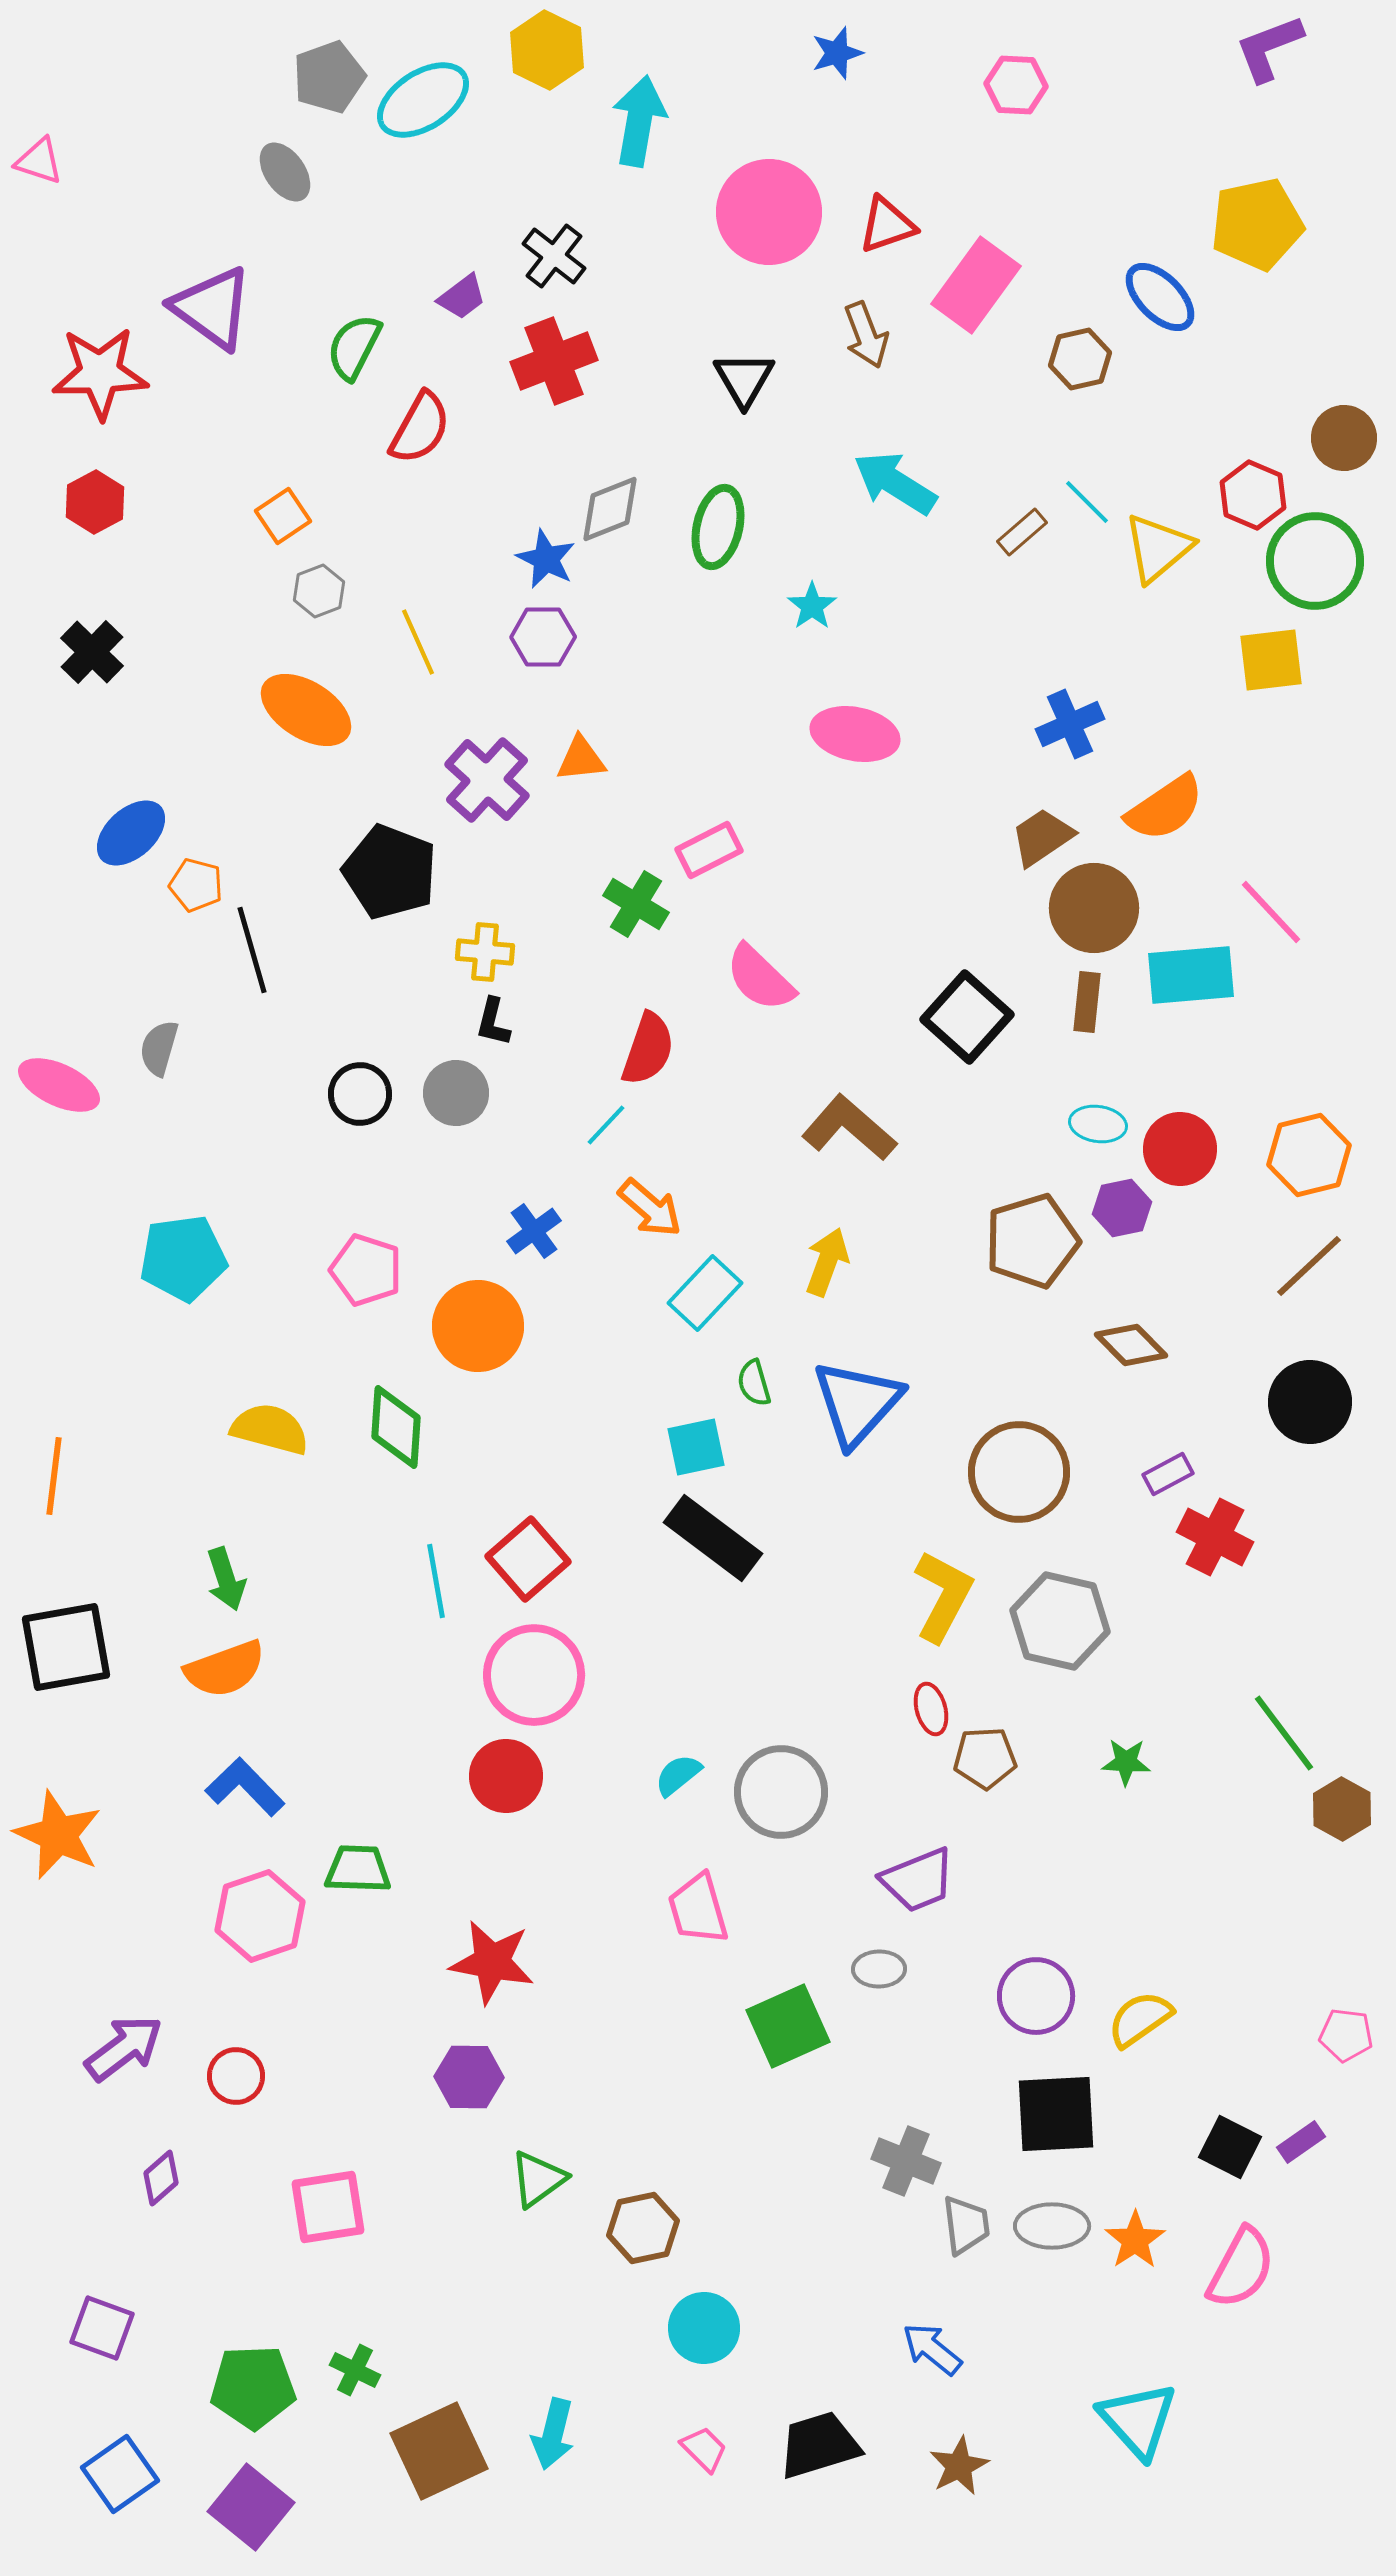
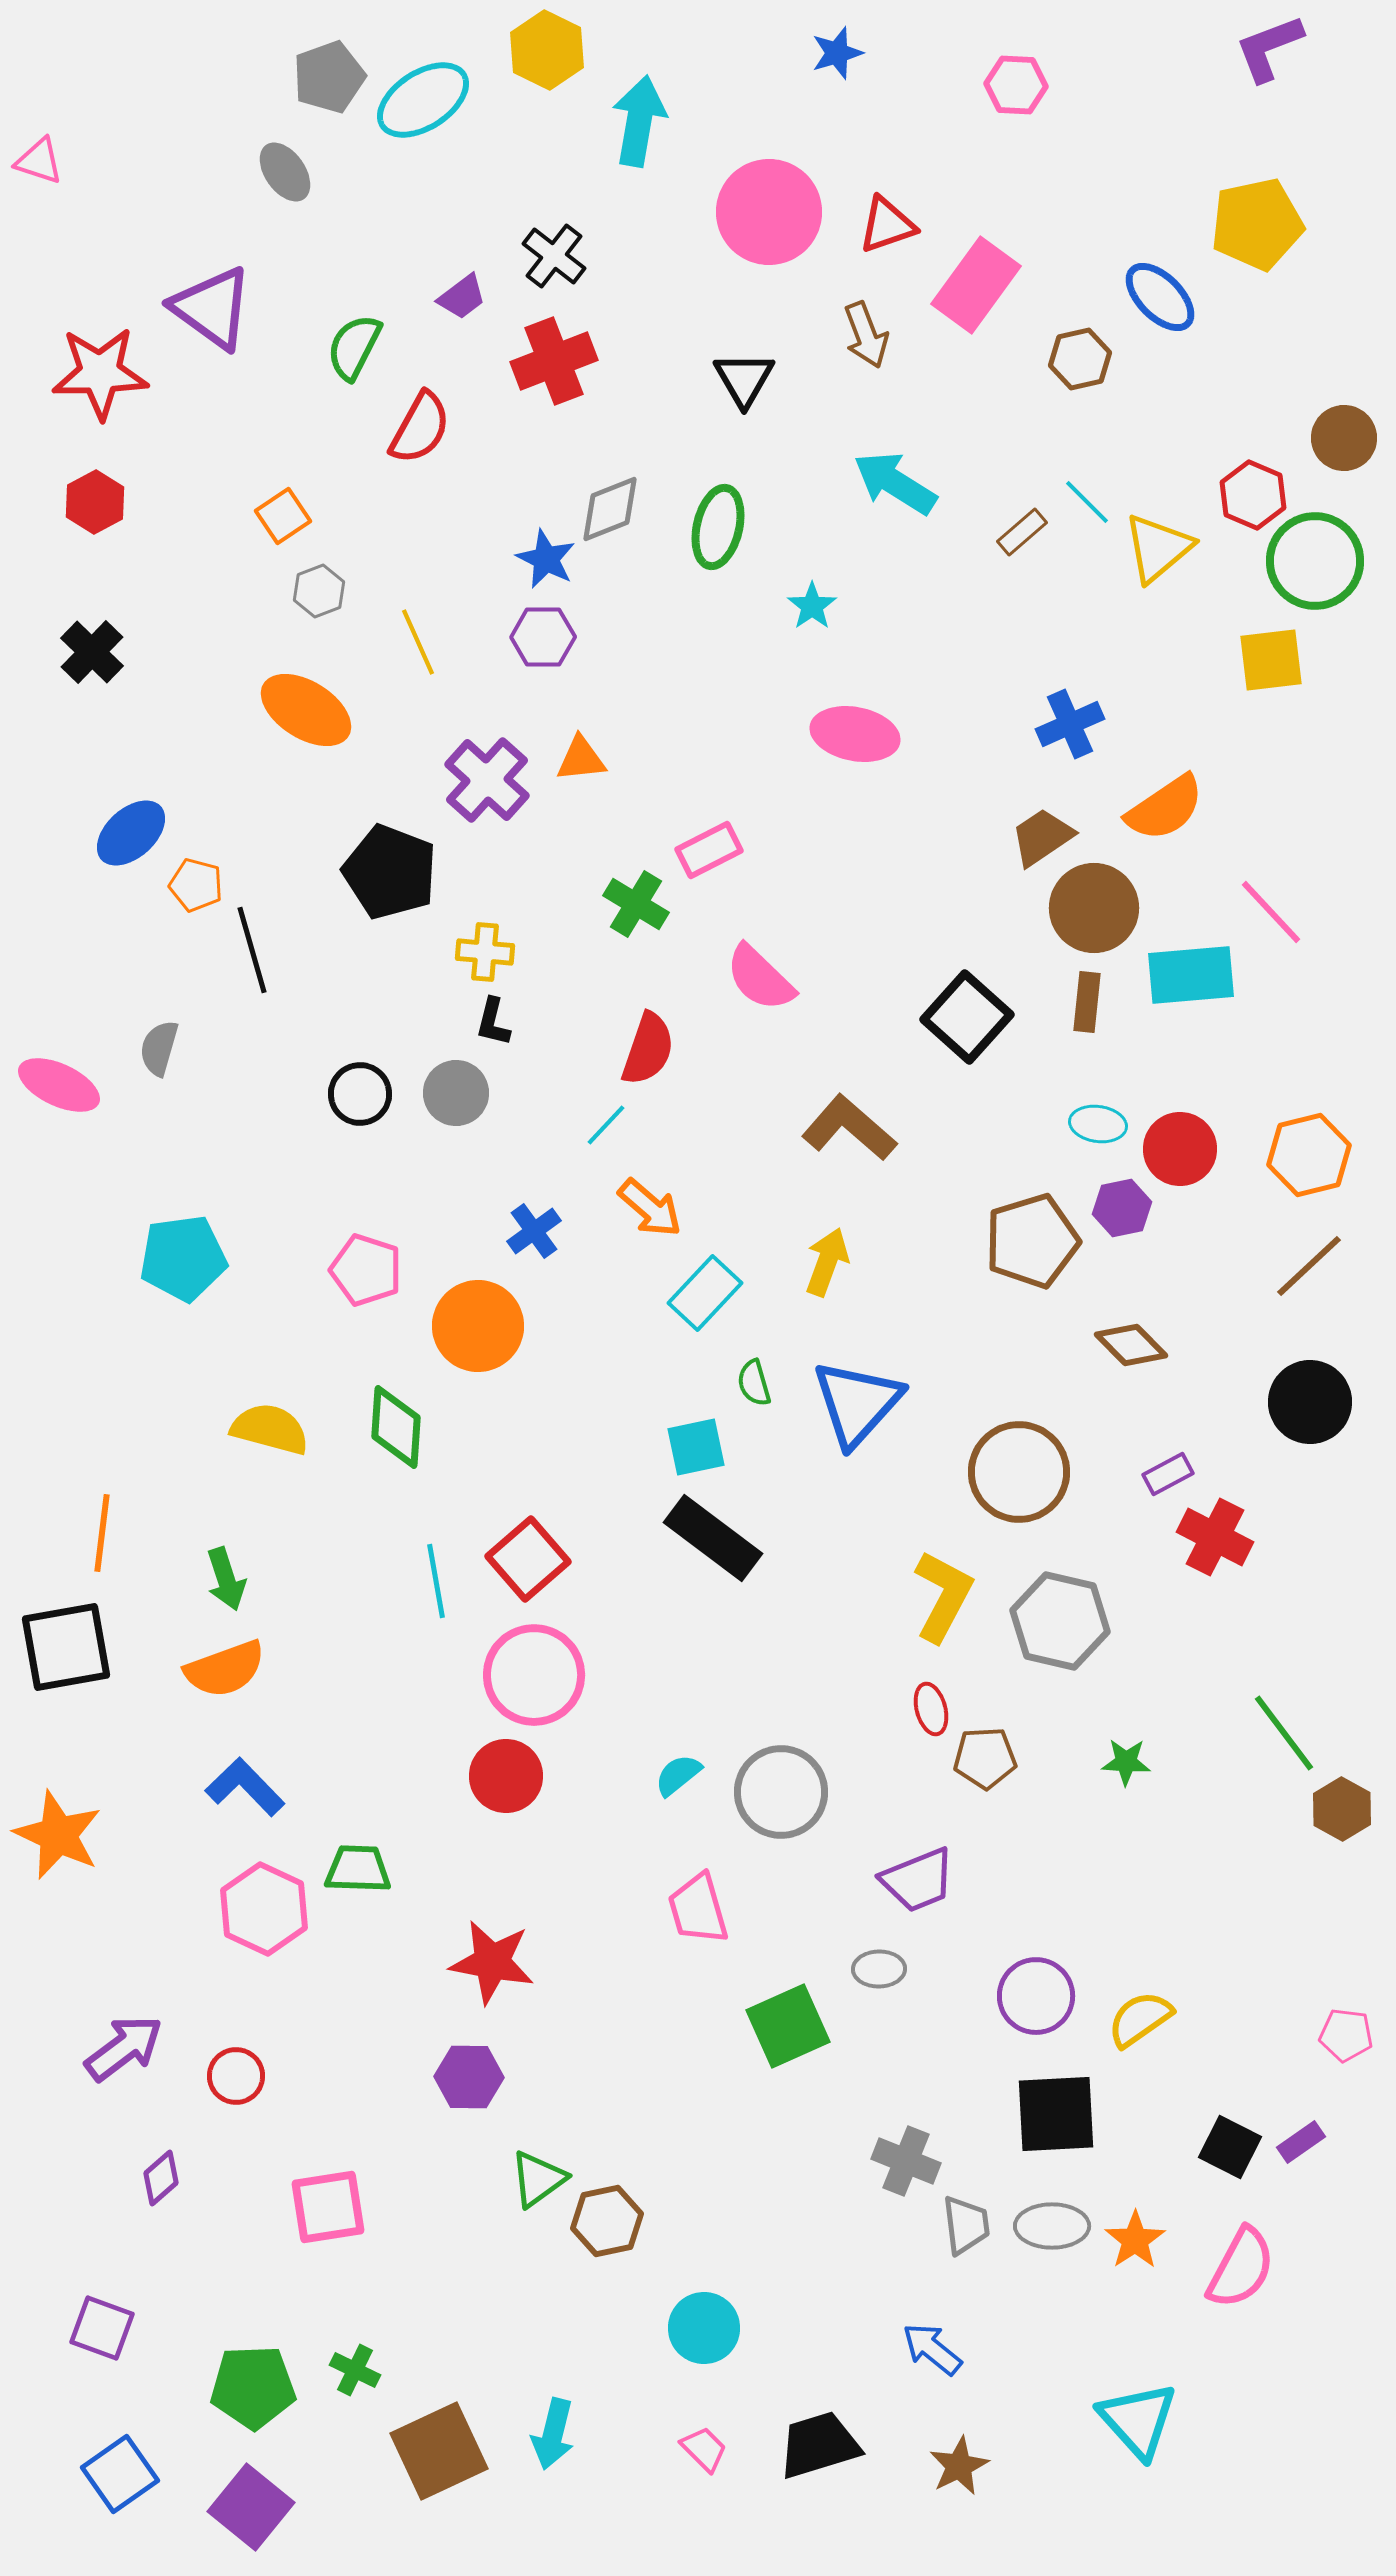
orange line at (54, 1476): moved 48 px right, 57 px down
pink hexagon at (260, 1916): moved 4 px right, 7 px up; rotated 16 degrees counterclockwise
brown hexagon at (643, 2228): moved 36 px left, 7 px up
